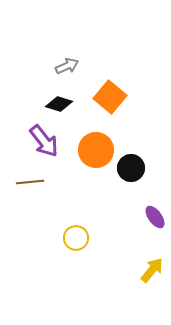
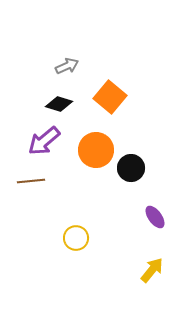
purple arrow: rotated 88 degrees clockwise
brown line: moved 1 px right, 1 px up
